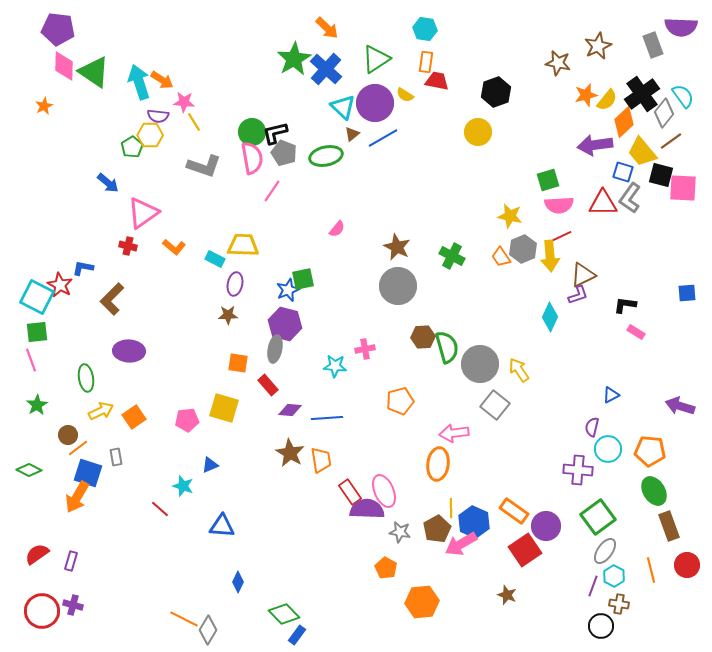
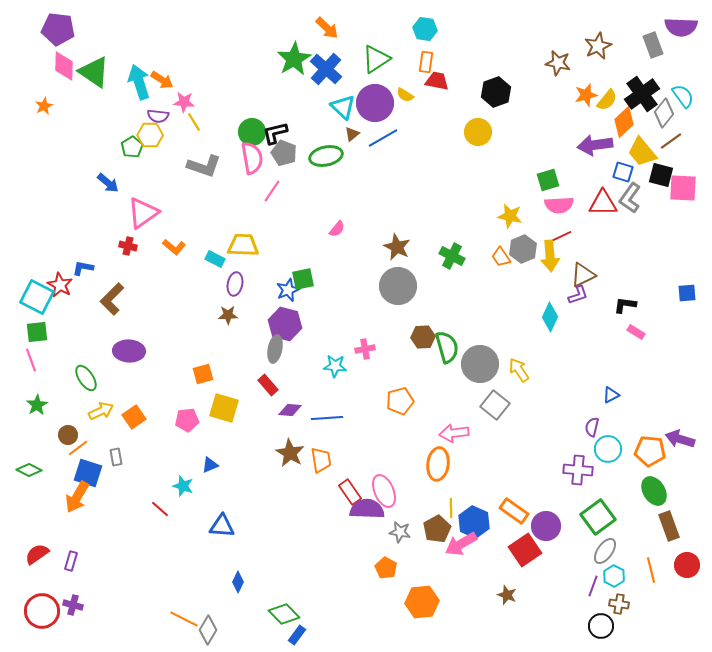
orange square at (238, 363): moved 35 px left, 11 px down; rotated 25 degrees counterclockwise
green ellipse at (86, 378): rotated 24 degrees counterclockwise
purple arrow at (680, 406): moved 33 px down
